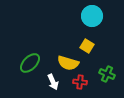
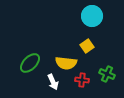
yellow square: rotated 24 degrees clockwise
yellow semicircle: moved 2 px left; rotated 10 degrees counterclockwise
red cross: moved 2 px right, 2 px up
